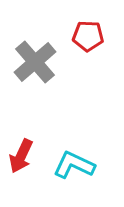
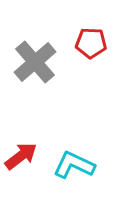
red pentagon: moved 3 px right, 7 px down
red arrow: rotated 152 degrees counterclockwise
